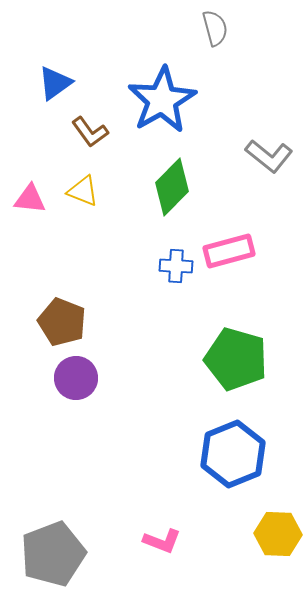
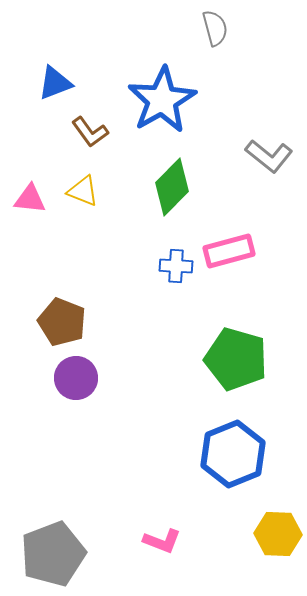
blue triangle: rotated 15 degrees clockwise
